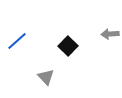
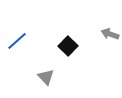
gray arrow: rotated 24 degrees clockwise
